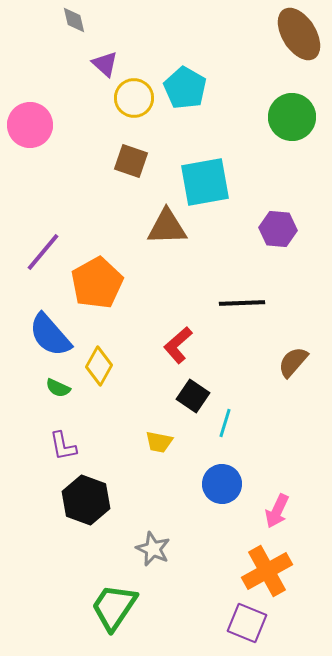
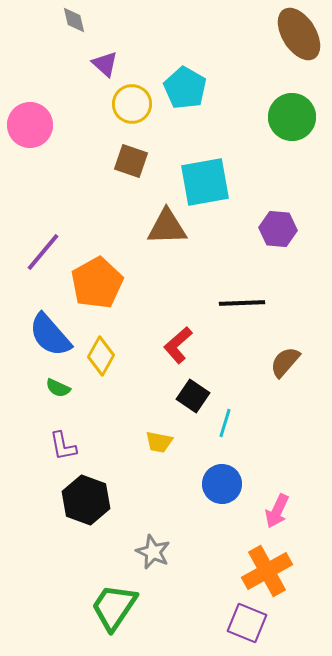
yellow circle: moved 2 px left, 6 px down
brown semicircle: moved 8 px left
yellow diamond: moved 2 px right, 10 px up
gray star: moved 3 px down
